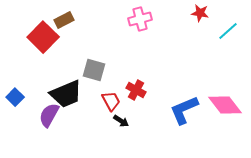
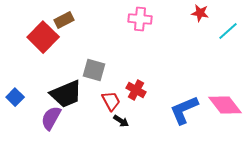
pink cross: rotated 20 degrees clockwise
purple semicircle: moved 2 px right, 3 px down
